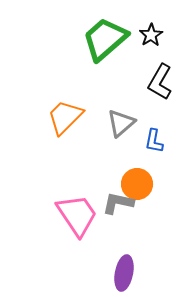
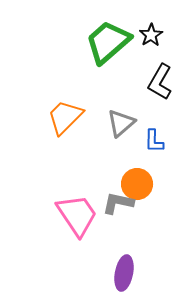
green trapezoid: moved 3 px right, 3 px down
blue L-shape: rotated 10 degrees counterclockwise
